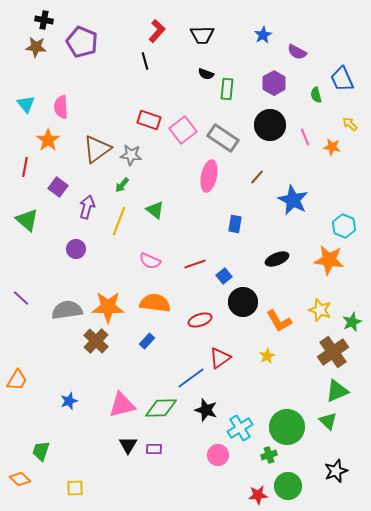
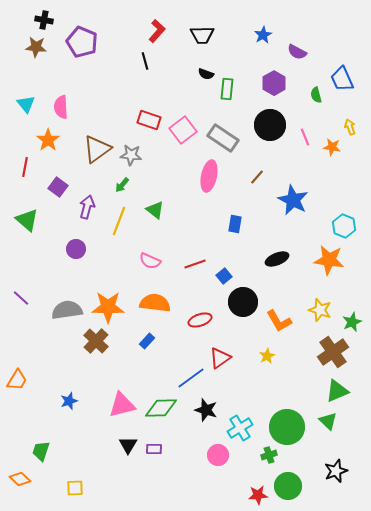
yellow arrow at (350, 124): moved 3 px down; rotated 28 degrees clockwise
